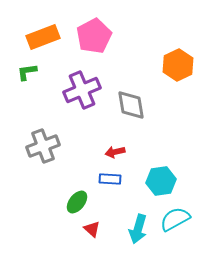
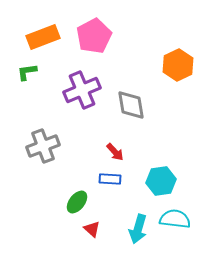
red arrow: rotated 120 degrees counterclockwise
cyan semicircle: rotated 36 degrees clockwise
